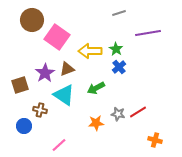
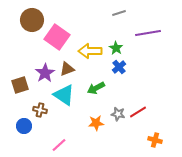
green star: moved 1 px up
